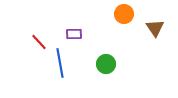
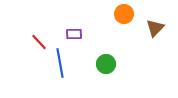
brown triangle: rotated 18 degrees clockwise
